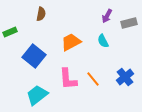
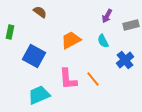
brown semicircle: moved 1 px left, 2 px up; rotated 64 degrees counterclockwise
gray rectangle: moved 2 px right, 2 px down
green rectangle: rotated 56 degrees counterclockwise
orange trapezoid: moved 2 px up
blue square: rotated 10 degrees counterclockwise
blue cross: moved 17 px up
cyan trapezoid: moved 2 px right; rotated 15 degrees clockwise
